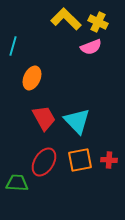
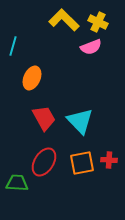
yellow L-shape: moved 2 px left, 1 px down
cyan triangle: moved 3 px right
orange square: moved 2 px right, 3 px down
